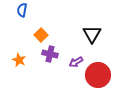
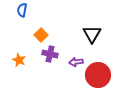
purple arrow: rotated 24 degrees clockwise
